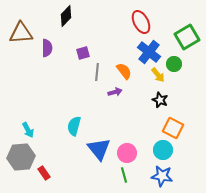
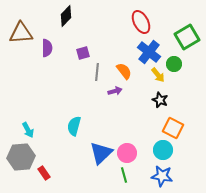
purple arrow: moved 1 px up
blue triangle: moved 2 px right, 4 px down; rotated 25 degrees clockwise
